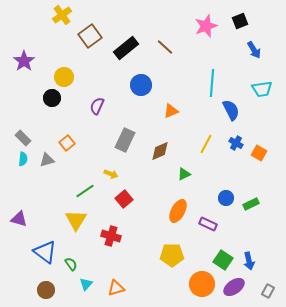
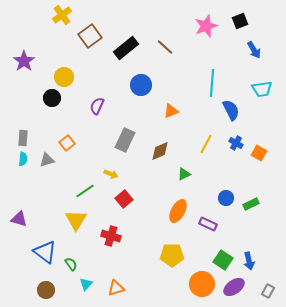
gray rectangle at (23, 138): rotated 49 degrees clockwise
